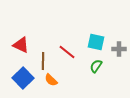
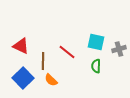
red triangle: moved 1 px down
gray cross: rotated 16 degrees counterclockwise
green semicircle: rotated 32 degrees counterclockwise
